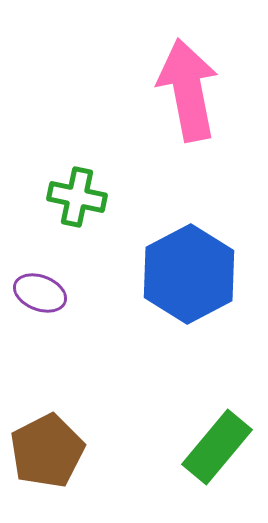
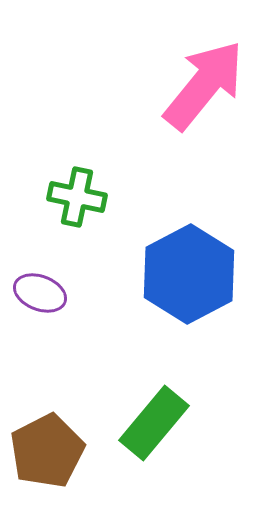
pink arrow: moved 16 px right, 5 px up; rotated 50 degrees clockwise
green rectangle: moved 63 px left, 24 px up
